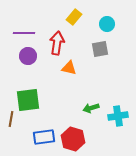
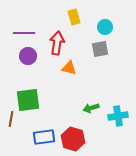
yellow rectangle: rotated 56 degrees counterclockwise
cyan circle: moved 2 px left, 3 px down
